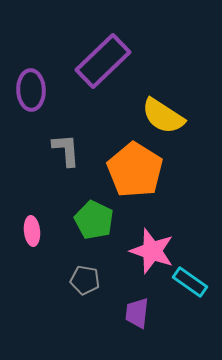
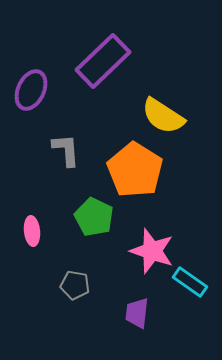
purple ellipse: rotated 27 degrees clockwise
green pentagon: moved 3 px up
gray pentagon: moved 10 px left, 5 px down
